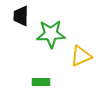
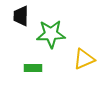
yellow triangle: moved 3 px right, 3 px down
green rectangle: moved 8 px left, 14 px up
